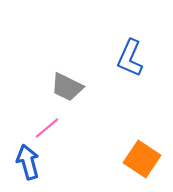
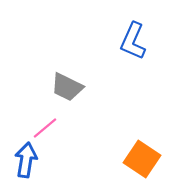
blue L-shape: moved 3 px right, 17 px up
pink line: moved 2 px left
blue arrow: moved 2 px left, 2 px up; rotated 24 degrees clockwise
